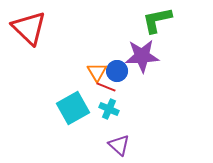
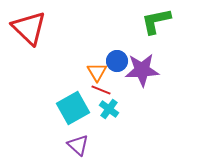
green L-shape: moved 1 px left, 1 px down
purple star: moved 14 px down
blue circle: moved 10 px up
red line: moved 5 px left, 3 px down
cyan cross: rotated 12 degrees clockwise
purple triangle: moved 41 px left
